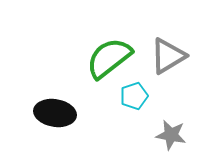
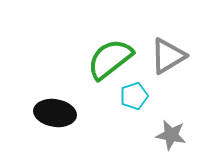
green semicircle: moved 1 px right, 1 px down
